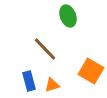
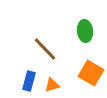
green ellipse: moved 17 px right, 15 px down; rotated 15 degrees clockwise
orange square: moved 2 px down
blue rectangle: rotated 30 degrees clockwise
